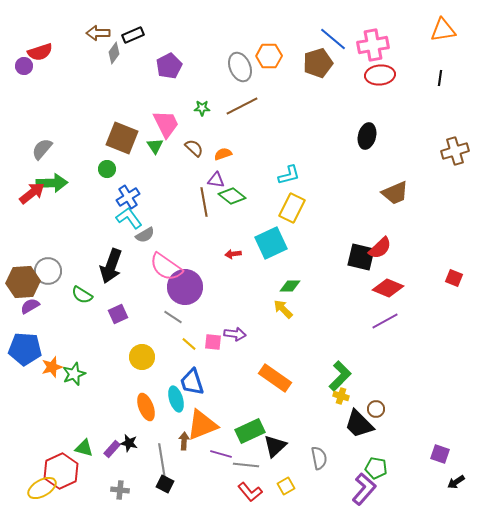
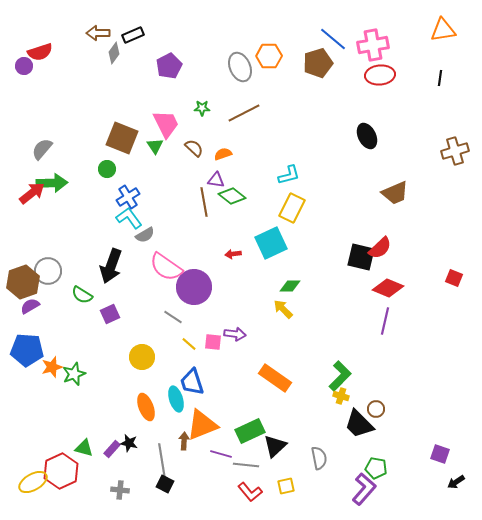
brown line at (242, 106): moved 2 px right, 7 px down
black ellipse at (367, 136): rotated 40 degrees counterclockwise
brown hexagon at (23, 282): rotated 16 degrees counterclockwise
purple circle at (185, 287): moved 9 px right
purple square at (118, 314): moved 8 px left
purple line at (385, 321): rotated 48 degrees counterclockwise
blue pentagon at (25, 349): moved 2 px right, 1 px down
yellow square at (286, 486): rotated 18 degrees clockwise
yellow ellipse at (42, 488): moved 9 px left, 6 px up
